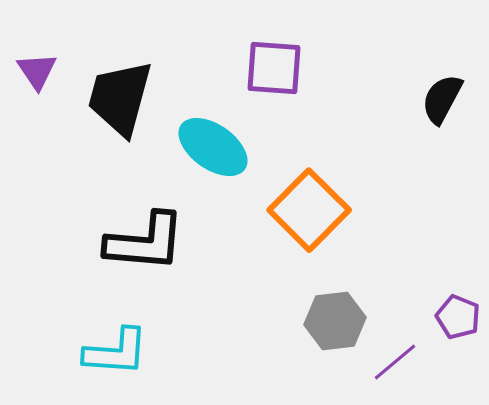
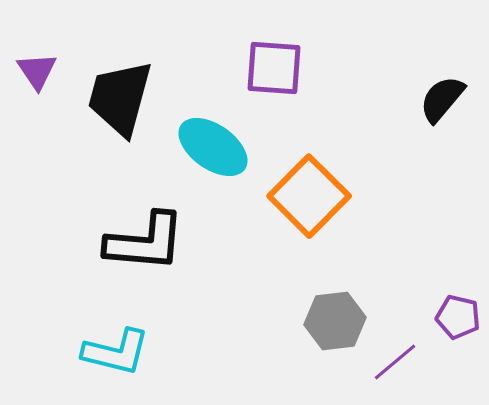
black semicircle: rotated 12 degrees clockwise
orange square: moved 14 px up
purple pentagon: rotated 9 degrees counterclockwise
cyan L-shape: rotated 10 degrees clockwise
